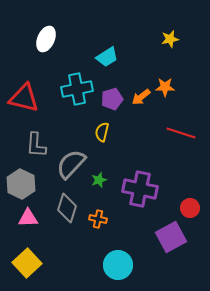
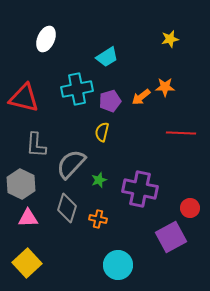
purple pentagon: moved 2 px left, 2 px down
red line: rotated 16 degrees counterclockwise
